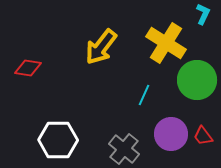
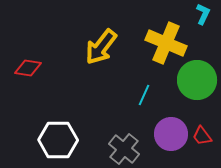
yellow cross: rotated 9 degrees counterclockwise
red trapezoid: moved 1 px left
